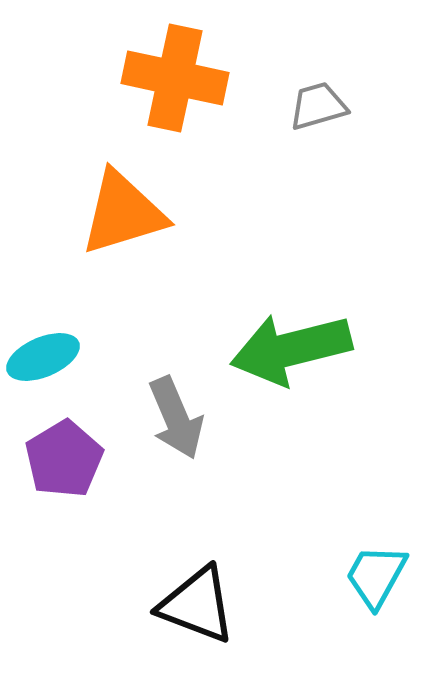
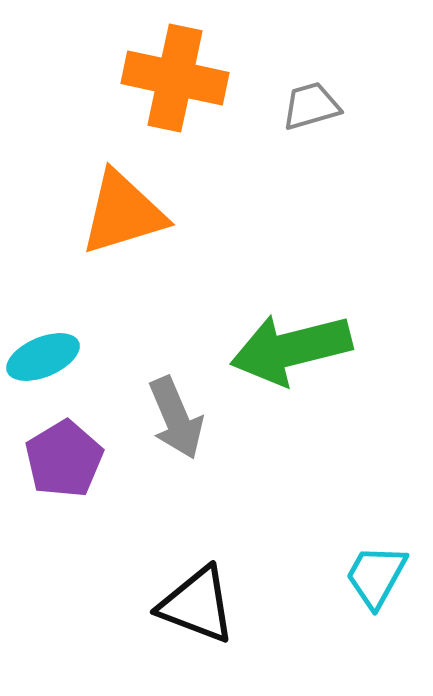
gray trapezoid: moved 7 px left
